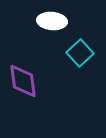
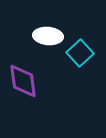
white ellipse: moved 4 px left, 15 px down
